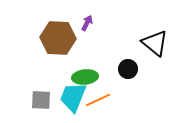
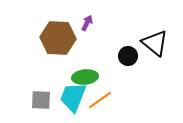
black circle: moved 13 px up
orange line: moved 2 px right; rotated 10 degrees counterclockwise
